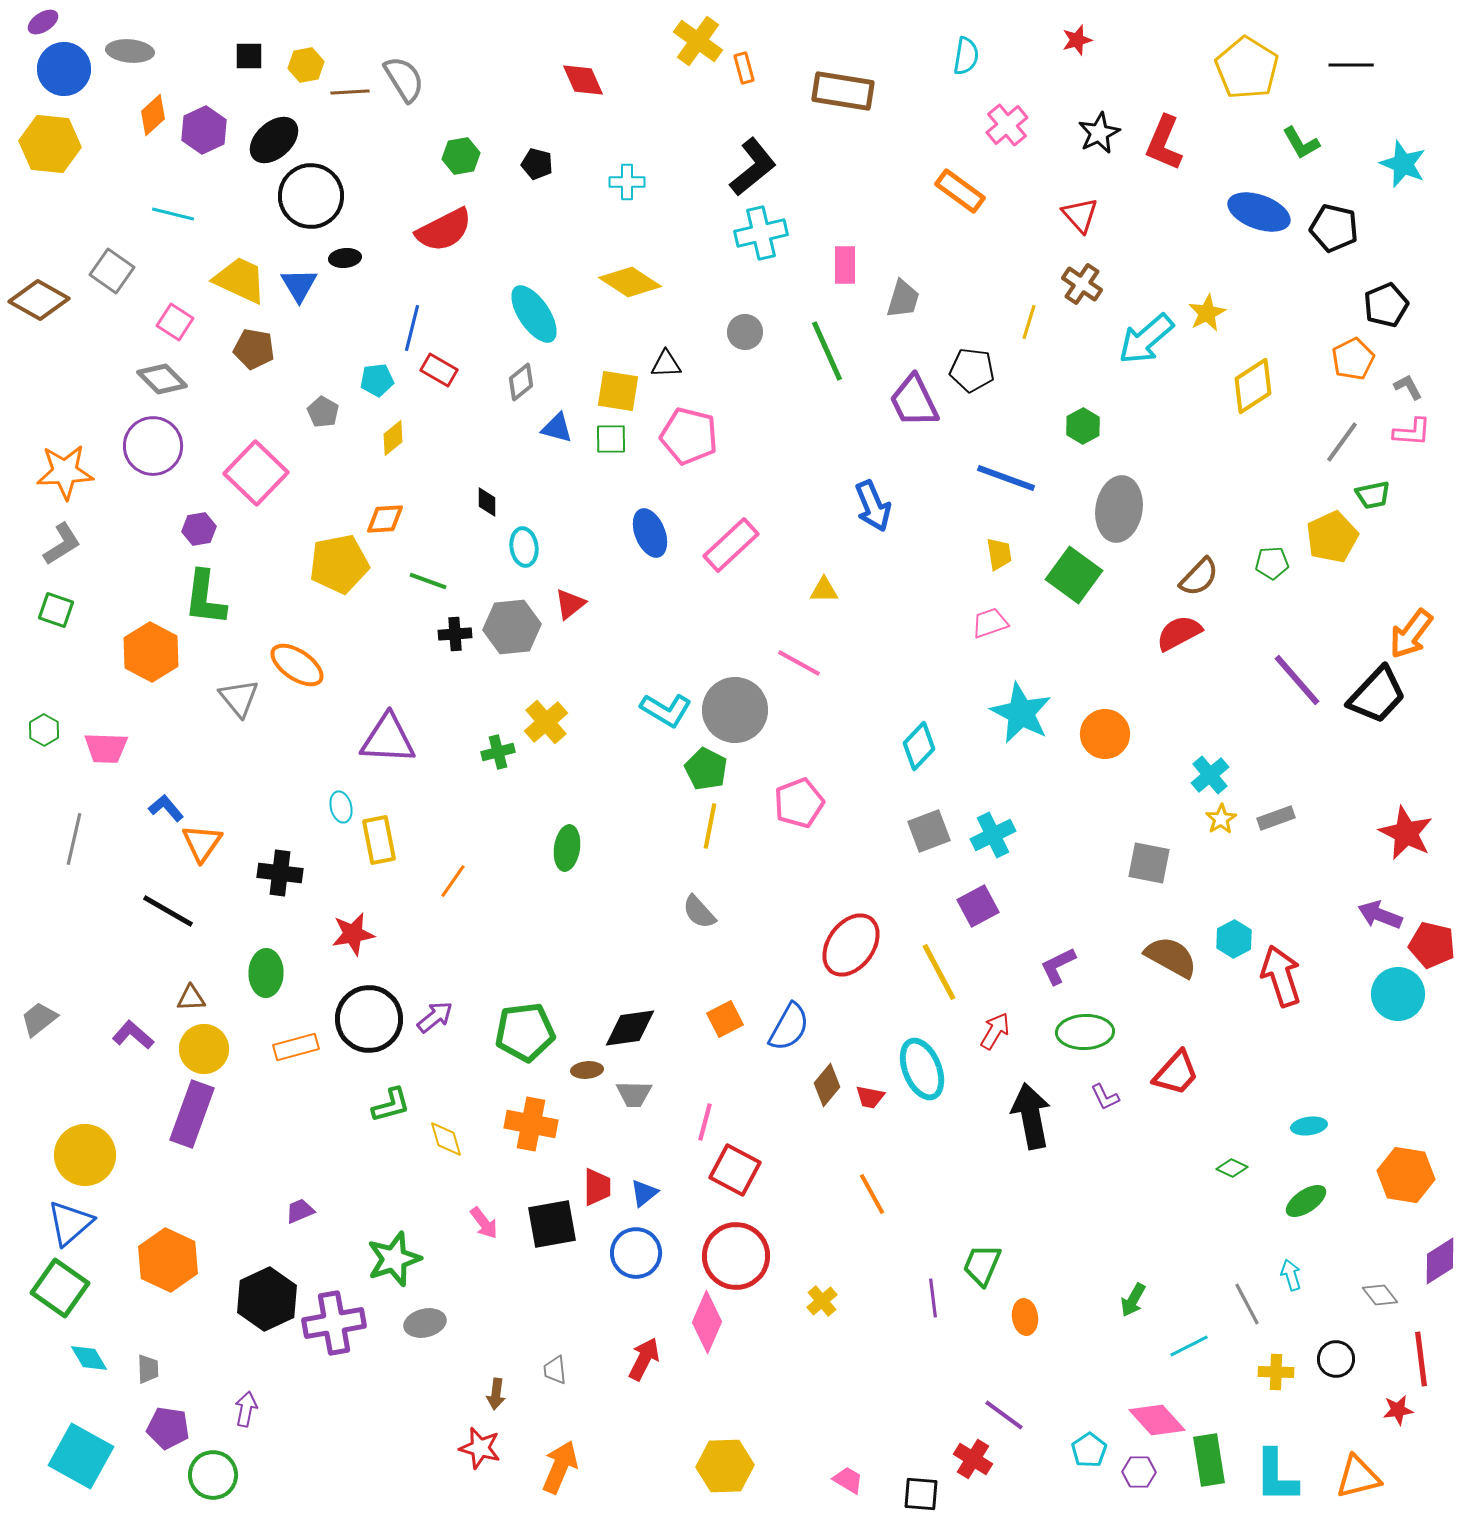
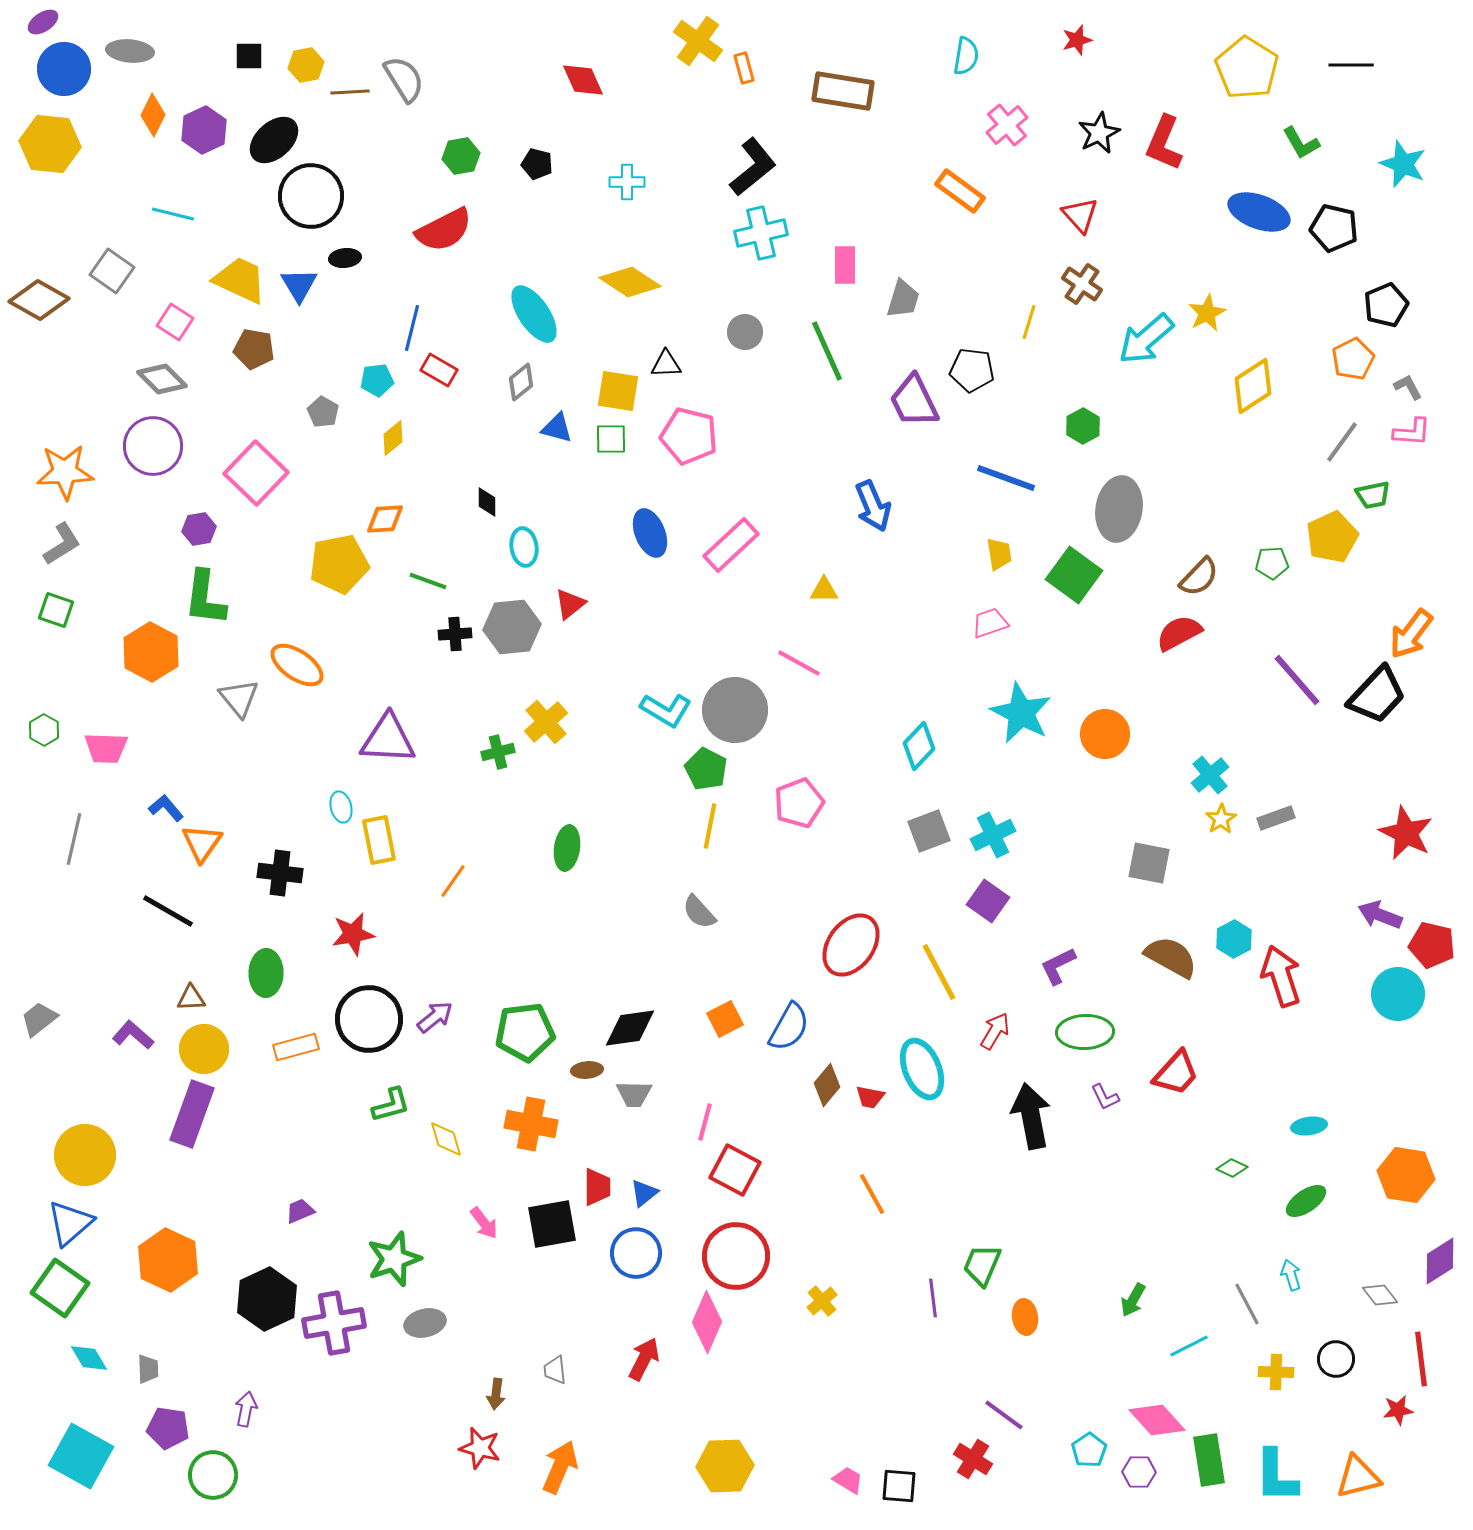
orange diamond at (153, 115): rotated 21 degrees counterclockwise
purple square at (978, 906): moved 10 px right, 5 px up; rotated 27 degrees counterclockwise
black square at (921, 1494): moved 22 px left, 8 px up
